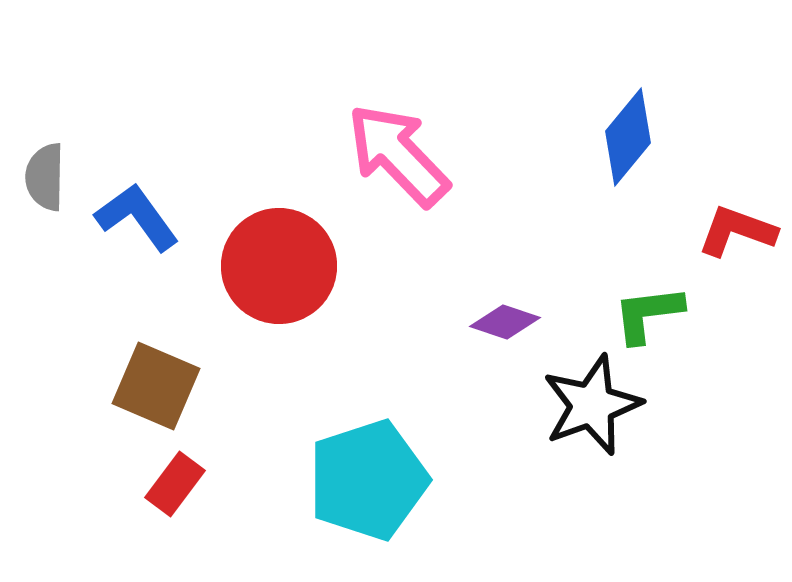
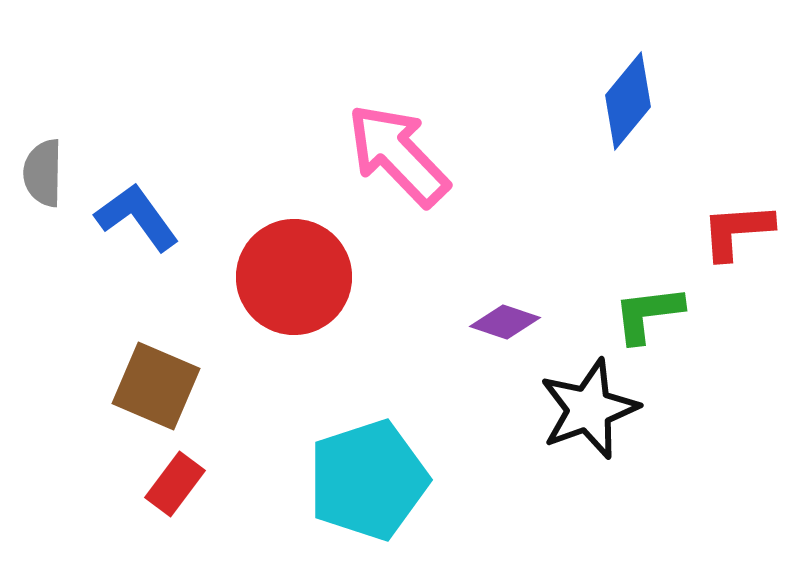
blue diamond: moved 36 px up
gray semicircle: moved 2 px left, 4 px up
red L-shape: rotated 24 degrees counterclockwise
red circle: moved 15 px right, 11 px down
black star: moved 3 px left, 4 px down
